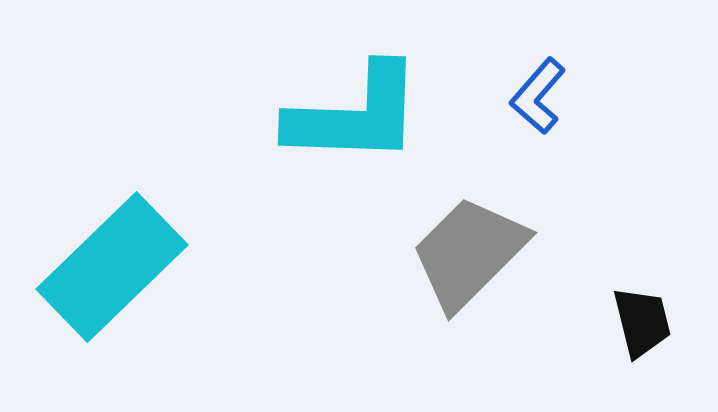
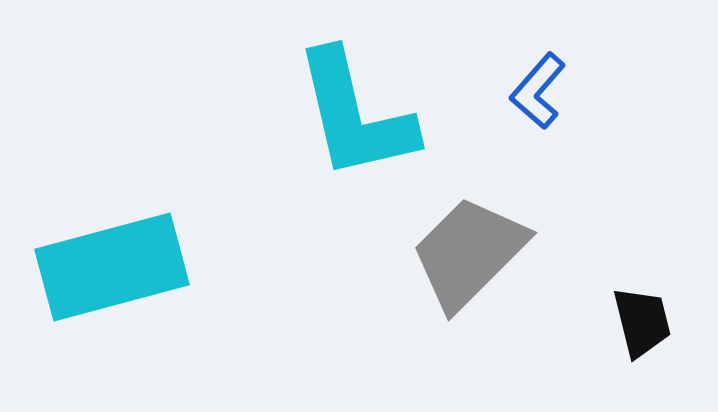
blue L-shape: moved 5 px up
cyan L-shape: rotated 75 degrees clockwise
cyan rectangle: rotated 29 degrees clockwise
